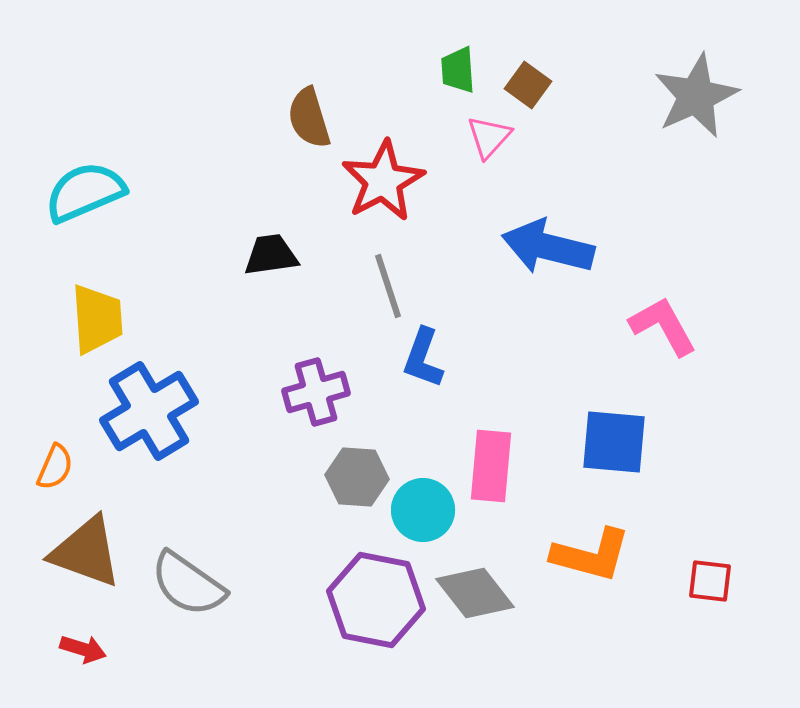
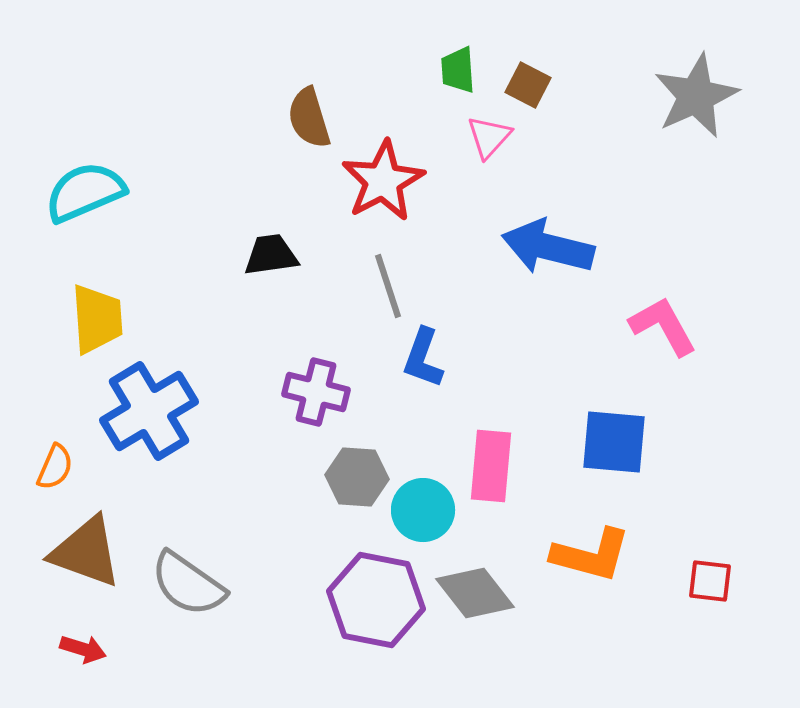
brown square: rotated 9 degrees counterclockwise
purple cross: rotated 30 degrees clockwise
